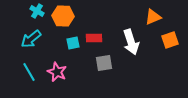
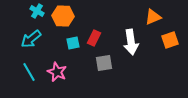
red rectangle: rotated 63 degrees counterclockwise
white arrow: rotated 10 degrees clockwise
